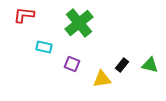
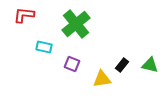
green cross: moved 3 px left, 1 px down
